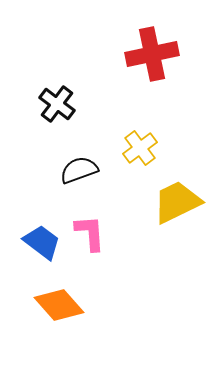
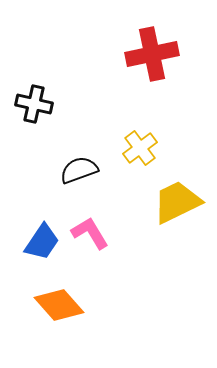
black cross: moved 23 px left; rotated 24 degrees counterclockwise
pink L-shape: rotated 27 degrees counterclockwise
blue trapezoid: rotated 87 degrees clockwise
